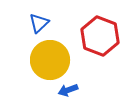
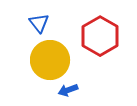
blue triangle: rotated 25 degrees counterclockwise
red hexagon: rotated 9 degrees clockwise
